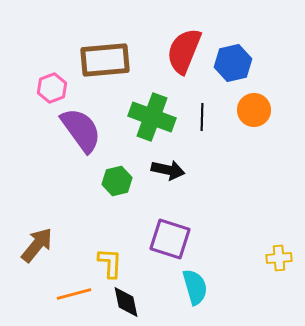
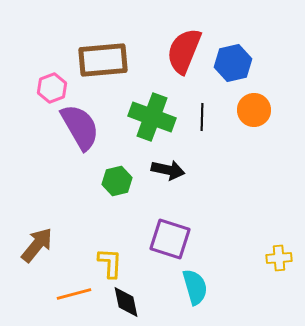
brown rectangle: moved 2 px left
purple semicircle: moved 1 px left, 3 px up; rotated 6 degrees clockwise
